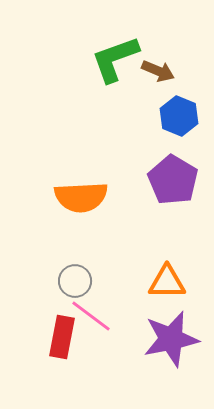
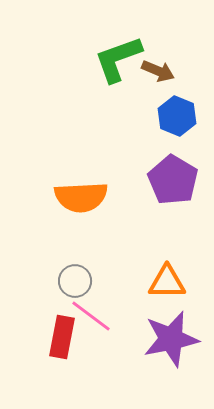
green L-shape: moved 3 px right
blue hexagon: moved 2 px left
